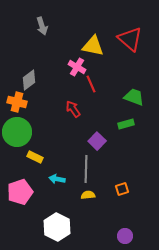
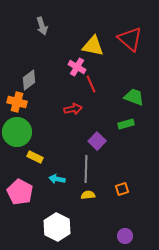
red arrow: rotated 114 degrees clockwise
pink pentagon: rotated 25 degrees counterclockwise
